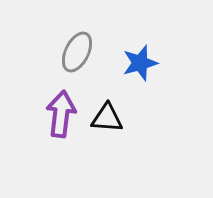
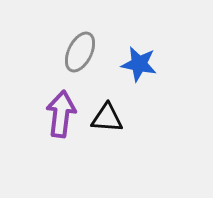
gray ellipse: moved 3 px right
blue star: moved 1 px left, 1 px down; rotated 27 degrees clockwise
